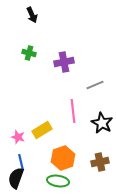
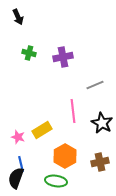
black arrow: moved 14 px left, 2 px down
purple cross: moved 1 px left, 5 px up
orange hexagon: moved 2 px right, 2 px up; rotated 10 degrees counterclockwise
blue line: moved 2 px down
green ellipse: moved 2 px left
